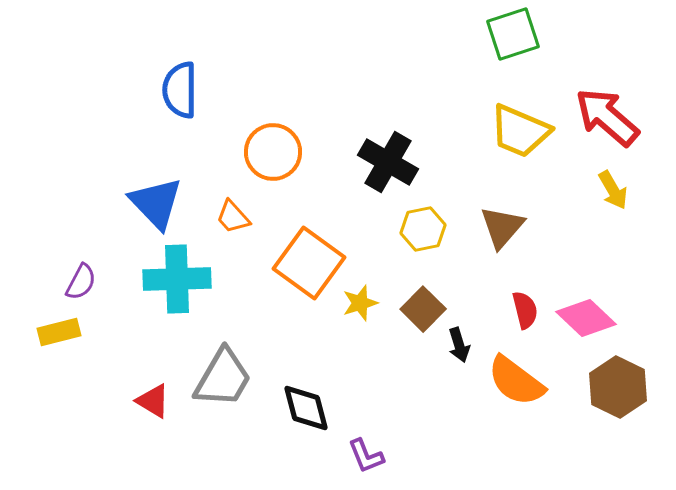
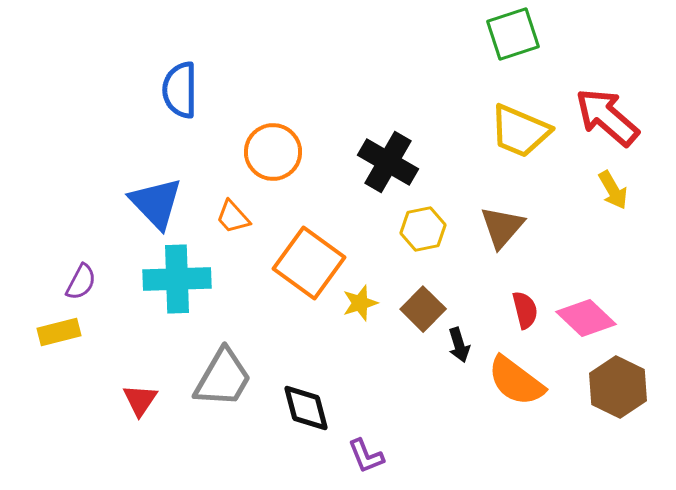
red triangle: moved 13 px left, 1 px up; rotated 33 degrees clockwise
